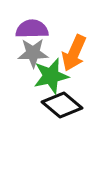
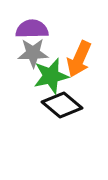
orange arrow: moved 5 px right, 6 px down
